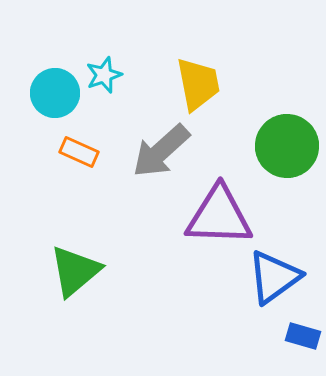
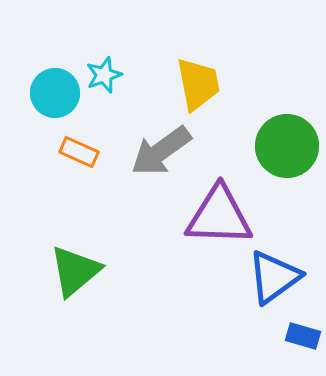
gray arrow: rotated 6 degrees clockwise
